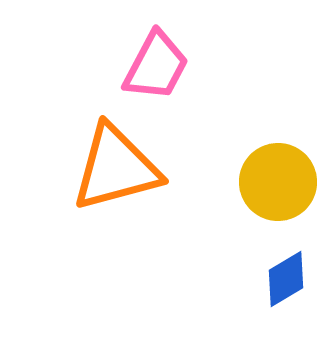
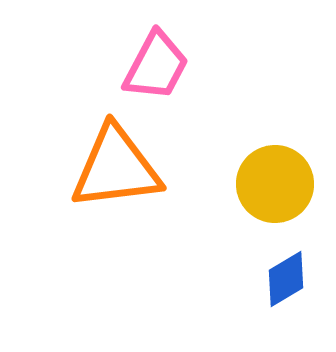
orange triangle: rotated 8 degrees clockwise
yellow circle: moved 3 px left, 2 px down
